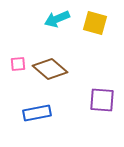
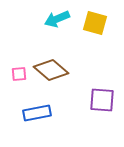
pink square: moved 1 px right, 10 px down
brown diamond: moved 1 px right, 1 px down
